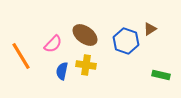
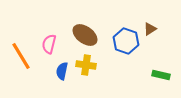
pink semicircle: moved 4 px left; rotated 150 degrees clockwise
